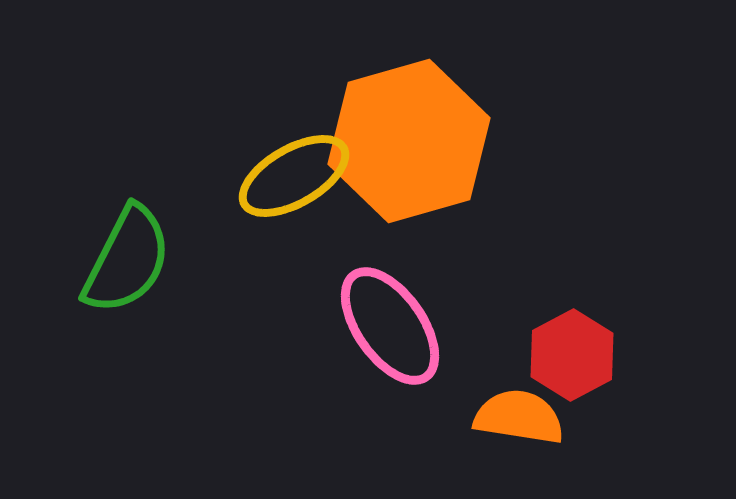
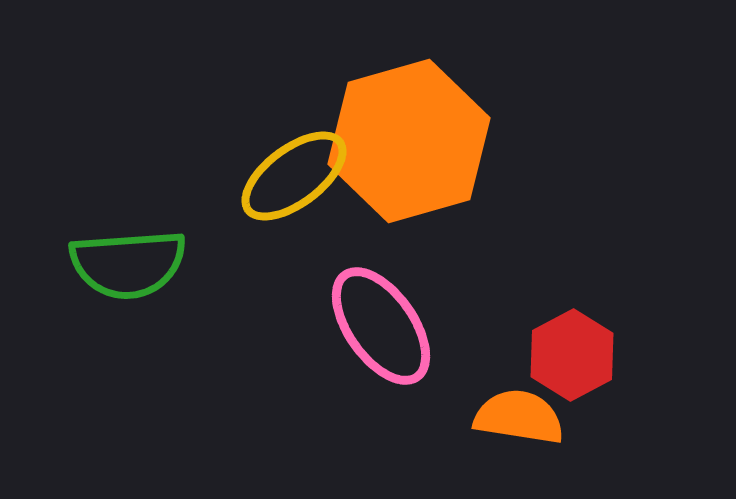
yellow ellipse: rotated 7 degrees counterclockwise
green semicircle: moved 1 px right, 4 px down; rotated 59 degrees clockwise
pink ellipse: moved 9 px left
